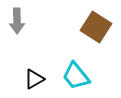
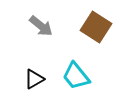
gray arrow: moved 24 px right, 5 px down; rotated 50 degrees counterclockwise
